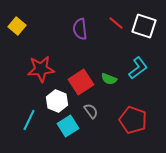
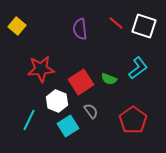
red pentagon: rotated 16 degrees clockwise
